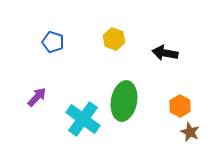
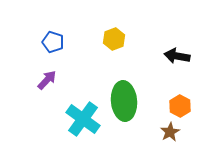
yellow hexagon: rotated 20 degrees clockwise
black arrow: moved 12 px right, 3 px down
purple arrow: moved 10 px right, 17 px up
green ellipse: rotated 15 degrees counterclockwise
brown star: moved 20 px left; rotated 18 degrees clockwise
